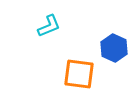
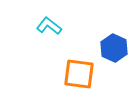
cyan L-shape: rotated 120 degrees counterclockwise
